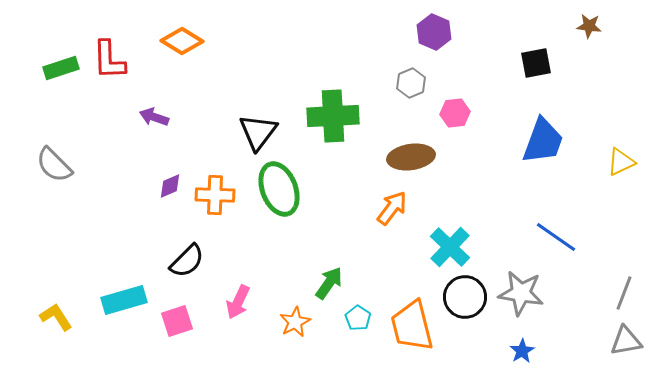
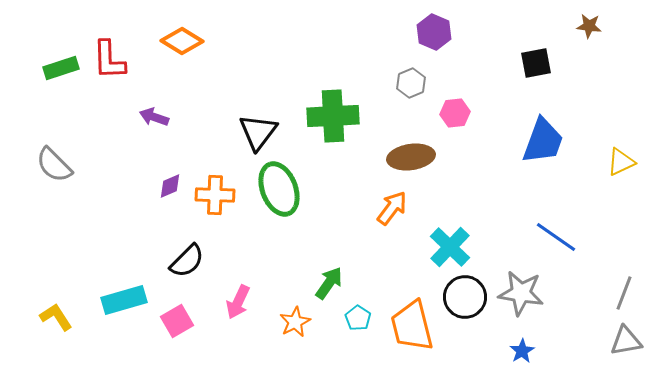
pink square: rotated 12 degrees counterclockwise
